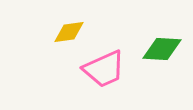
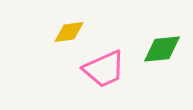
green diamond: rotated 9 degrees counterclockwise
